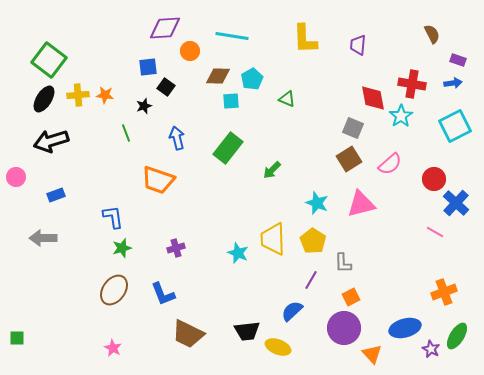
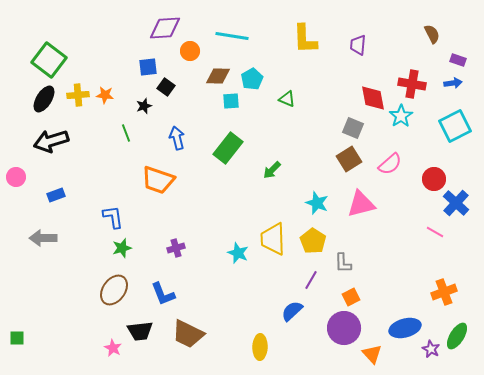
black trapezoid at (247, 331): moved 107 px left
yellow ellipse at (278, 347): moved 18 px left; rotated 70 degrees clockwise
